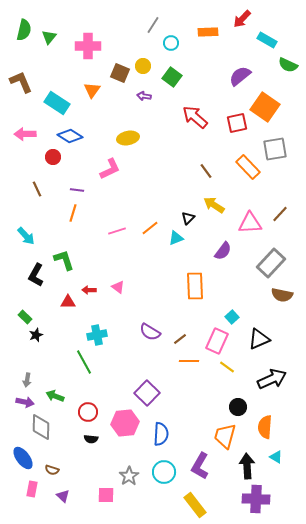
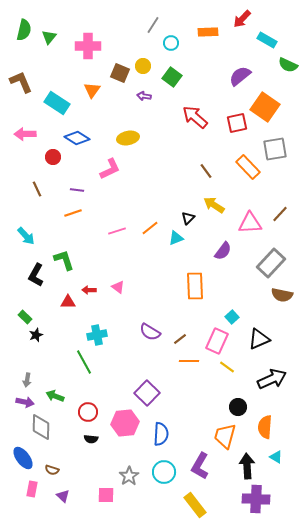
blue diamond at (70, 136): moved 7 px right, 2 px down
orange line at (73, 213): rotated 54 degrees clockwise
